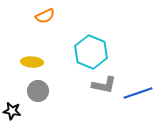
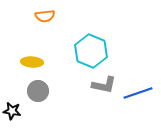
orange semicircle: rotated 18 degrees clockwise
cyan hexagon: moved 1 px up
